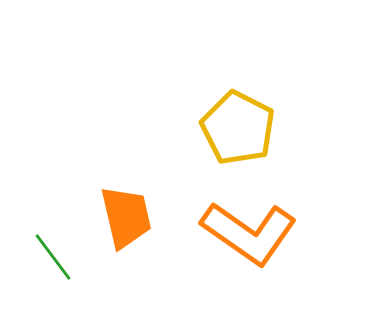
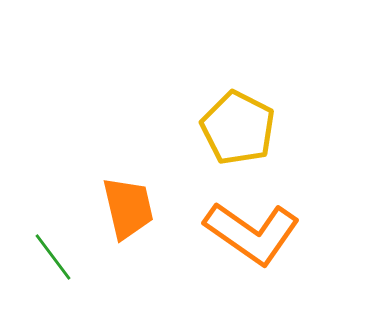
orange trapezoid: moved 2 px right, 9 px up
orange L-shape: moved 3 px right
